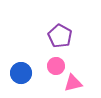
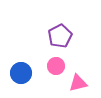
purple pentagon: rotated 15 degrees clockwise
pink triangle: moved 5 px right
